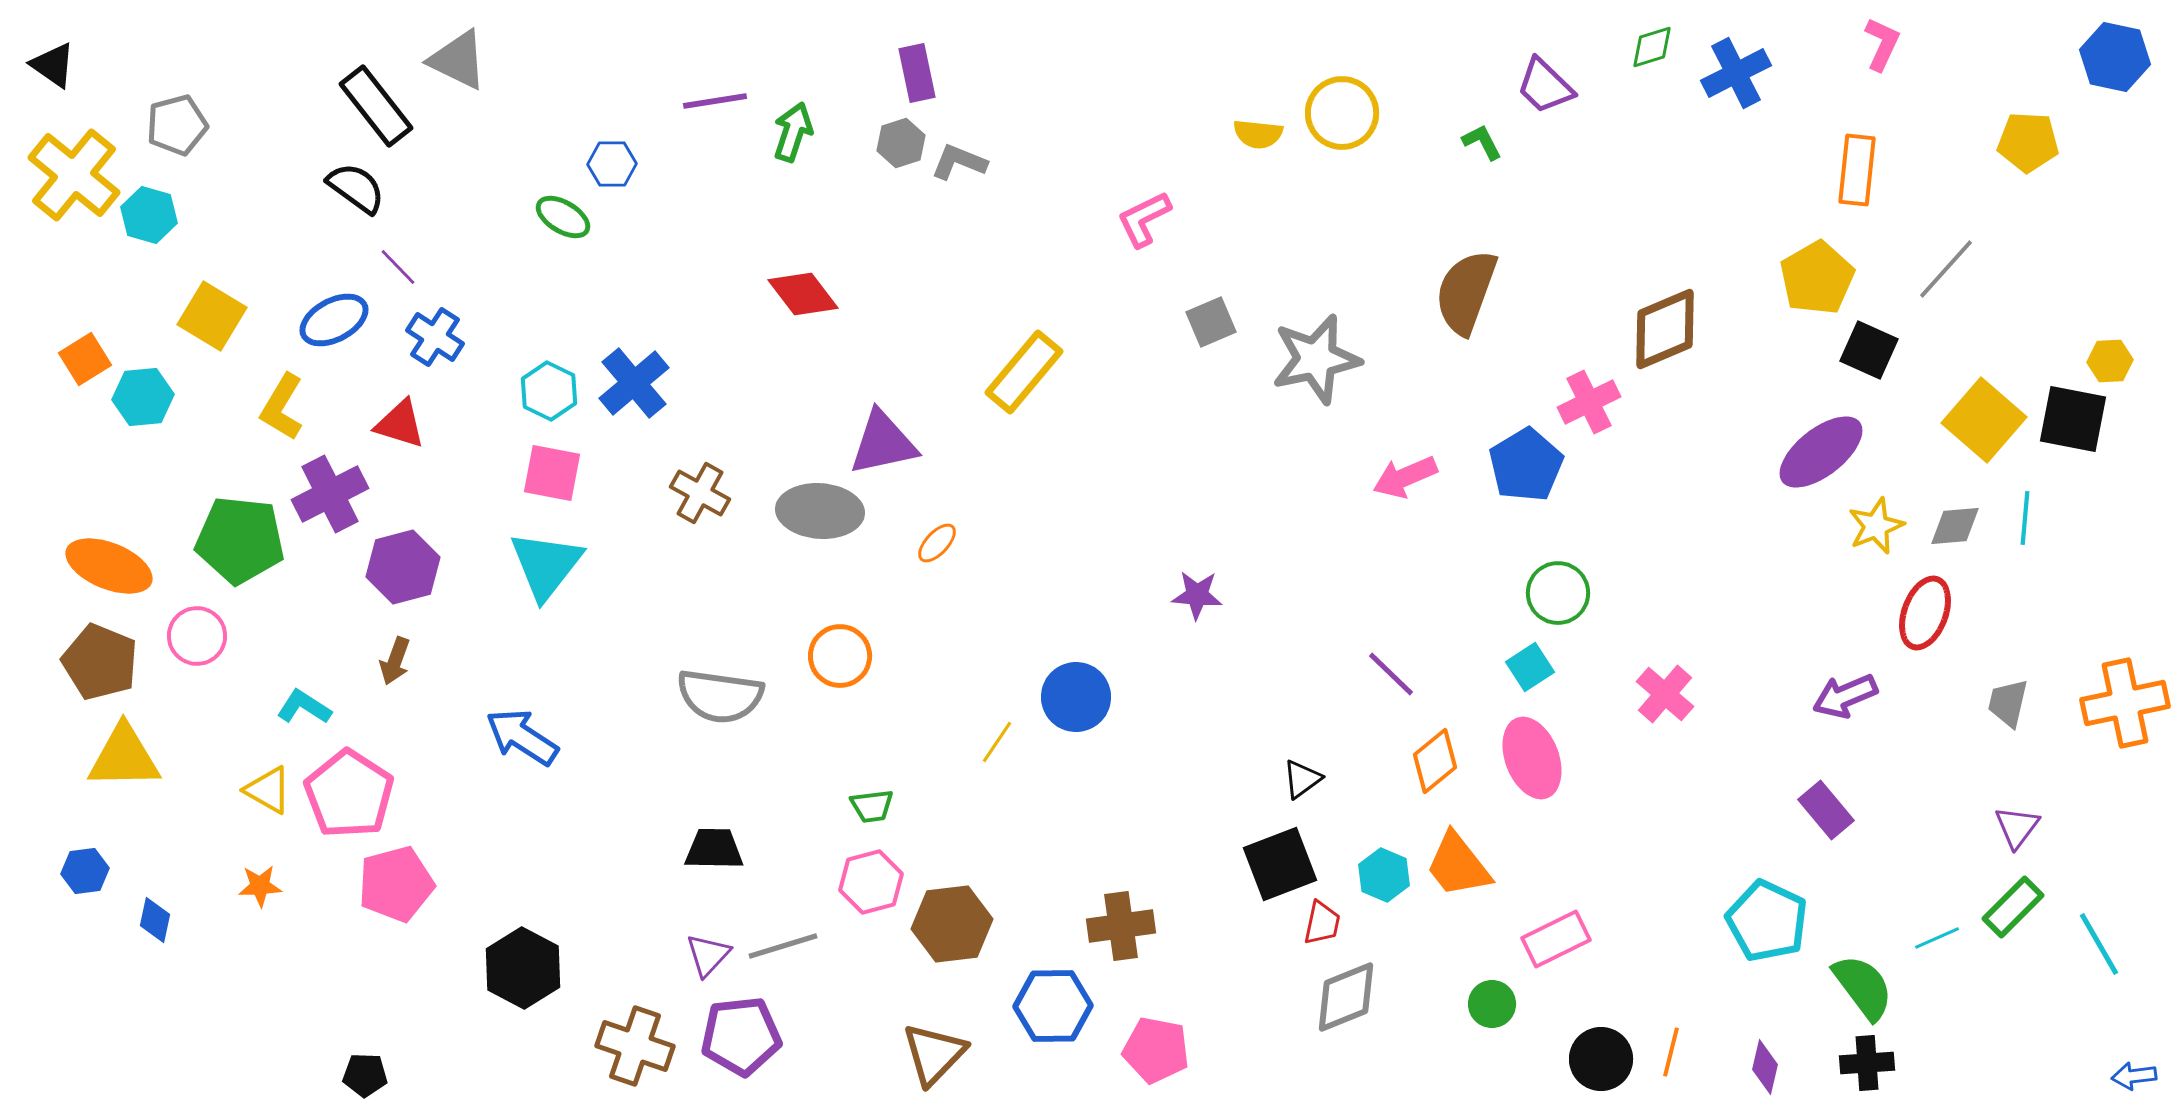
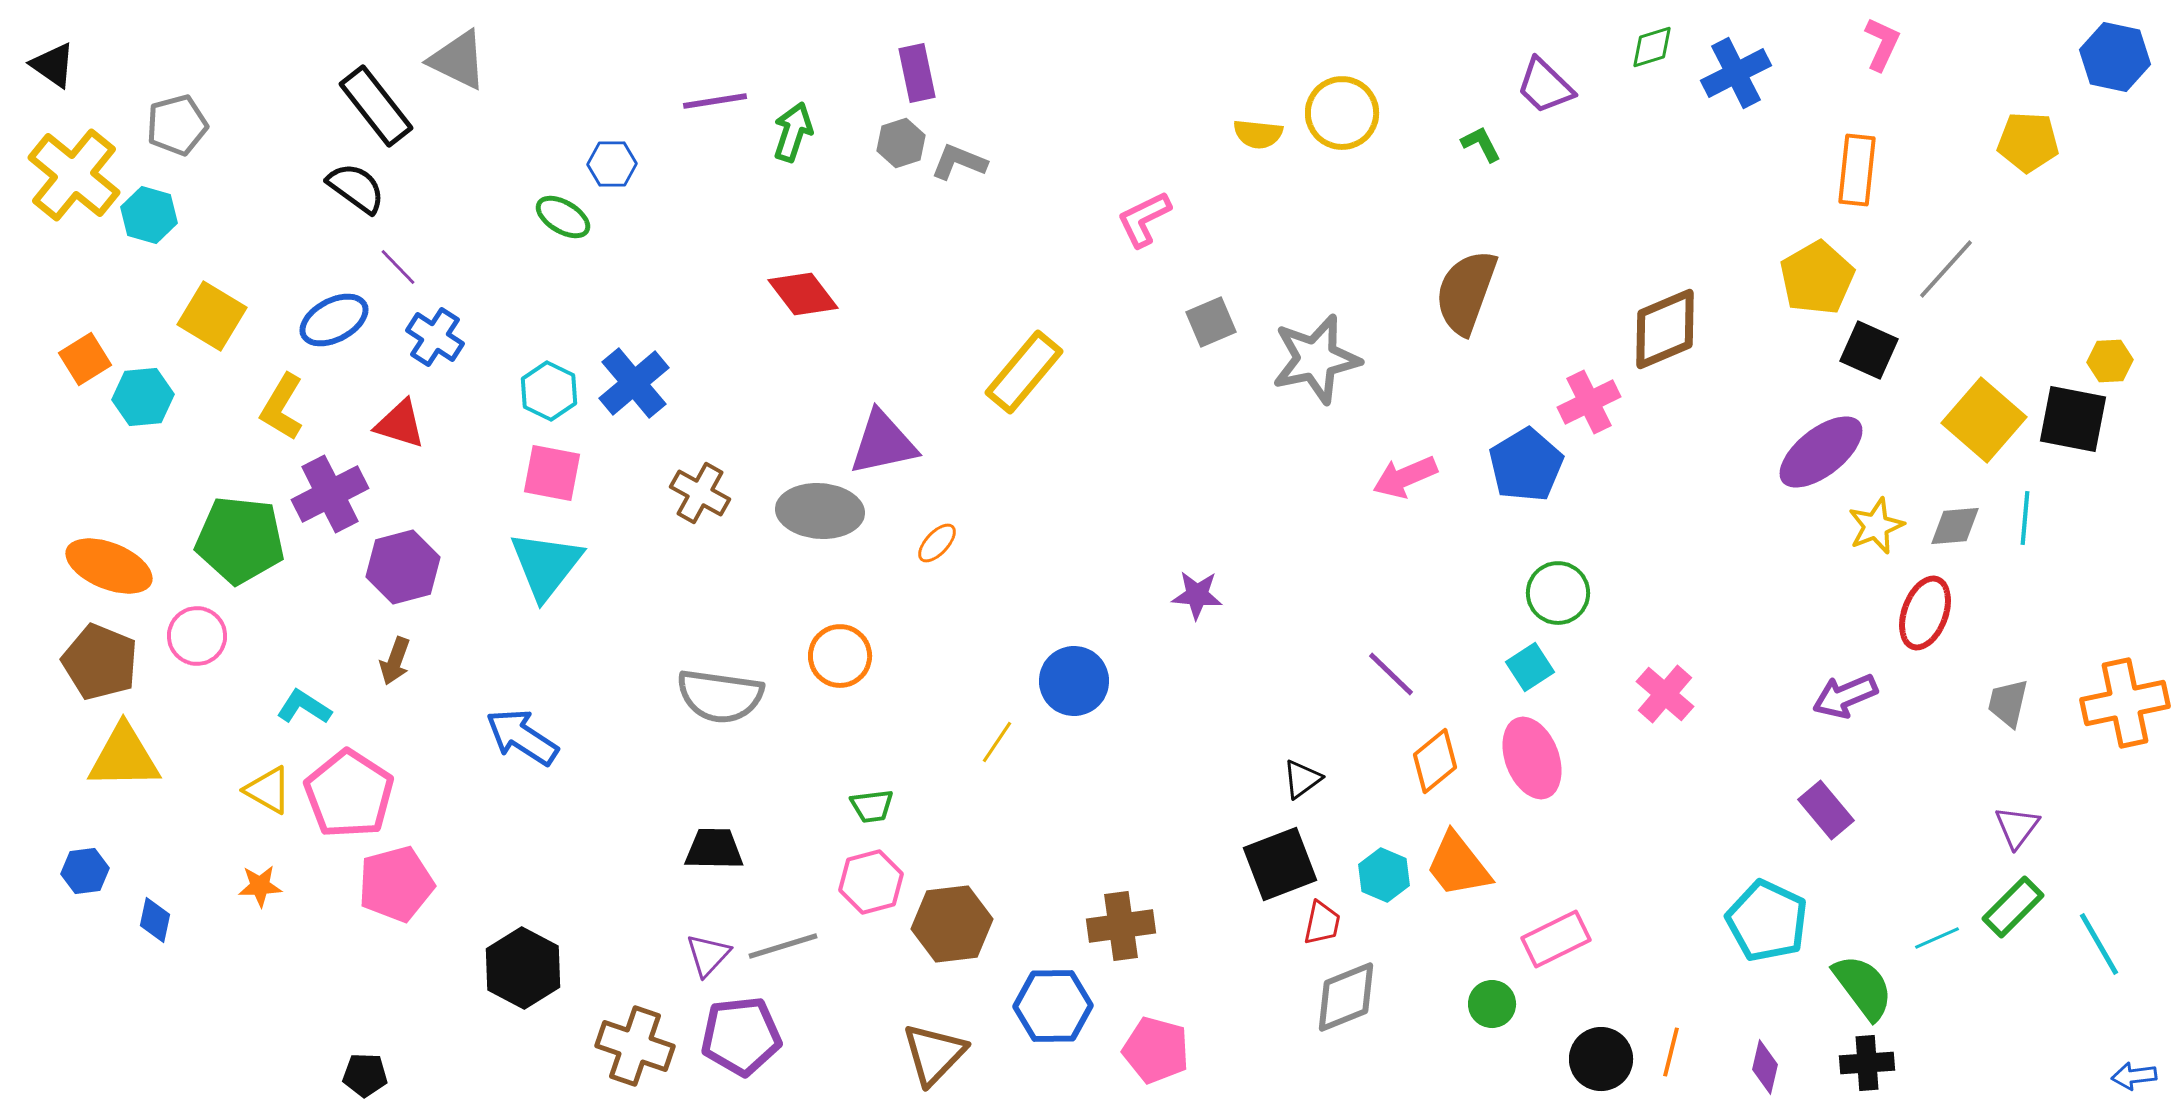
green L-shape at (1482, 142): moved 1 px left, 2 px down
blue circle at (1076, 697): moved 2 px left, 16 px up
pink pentagon at (1156, 1050): rotated 4 degrees clockwise
